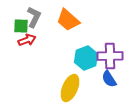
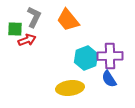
orange trapezoid: rotated 10 degrees clockwise
green square: moved 6 px left, 3 px down
yellow ellipse: rotated 60 degrees clockwise
